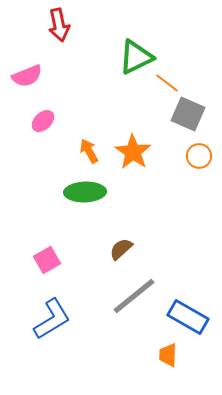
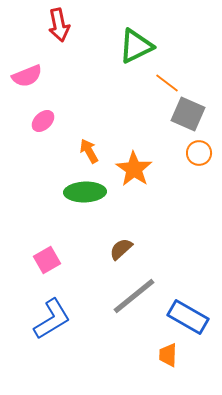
green triangle: moved 11 px up
orange star: moved 1 px right, 17 px down
orange circle: moved 3 px up
